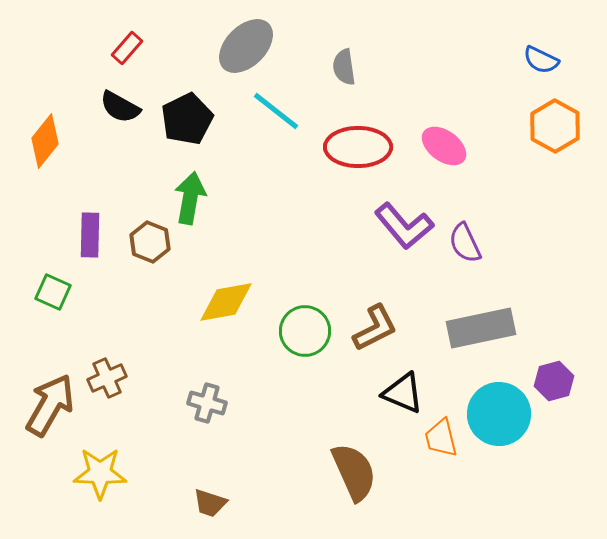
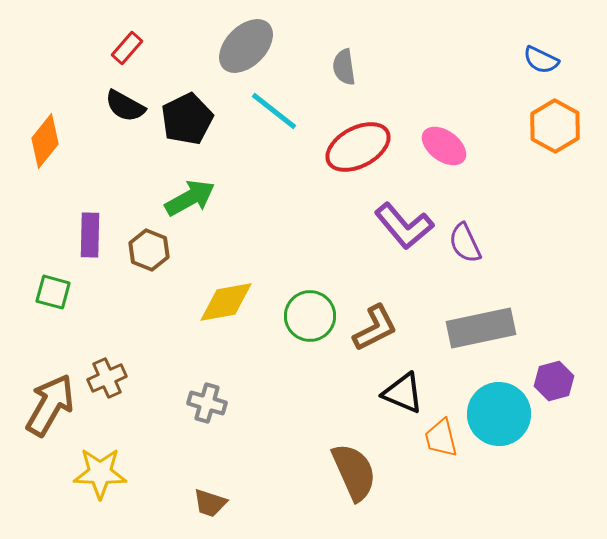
black semicircle: moved 5 px right, 1 px up
cyan line: moved 2 px left
red ellipse: rotated 28 degrees counterclockwise
green arrow: rotated 51 degrees clockwise
brown hexagon: moved 1 px left, 8 px down
green square: rotated 9 degrees counterclockwise
green circle: moved 5 px right, 15 px up
